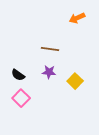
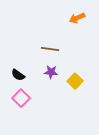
purple star: moved 2 px right
